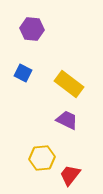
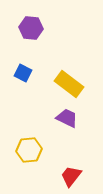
purple hexagon: moved 1 px left, 1 px up
purple trapezoid: moved 2 px up
yellow hexagon: moved 13 px left, 8 px up
red trapezoid: moved 1 px right, 1 px down
